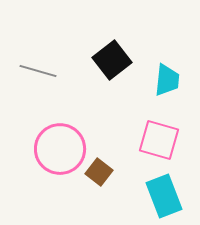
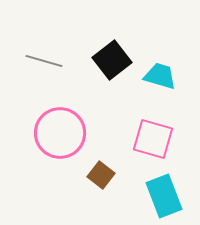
gray line: moved 6 px right, 10 px up
cyan trapezoid: moved 7 px left, 4 px up; rotated 80 degrees counterclockwise
pink square: moved 6 px left, 1 px up
pink circle: moved 16 px up
brown square: moved 2 px right, 3 px down
